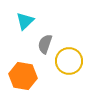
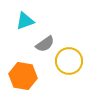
cyan triangle: rotated 24 degrees clockwise
gray semicircle: rotated 144 degrees counterclockwise
